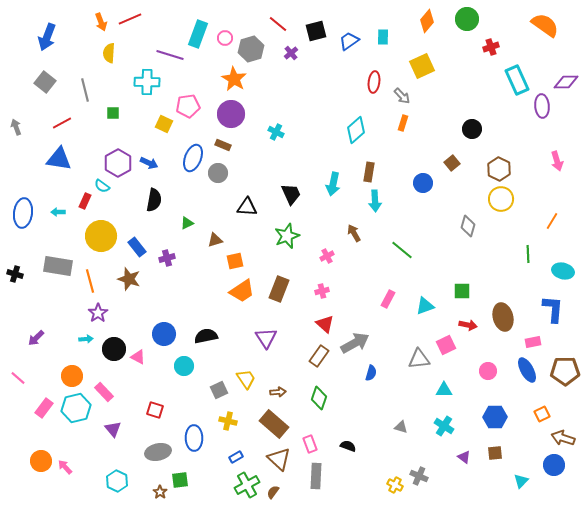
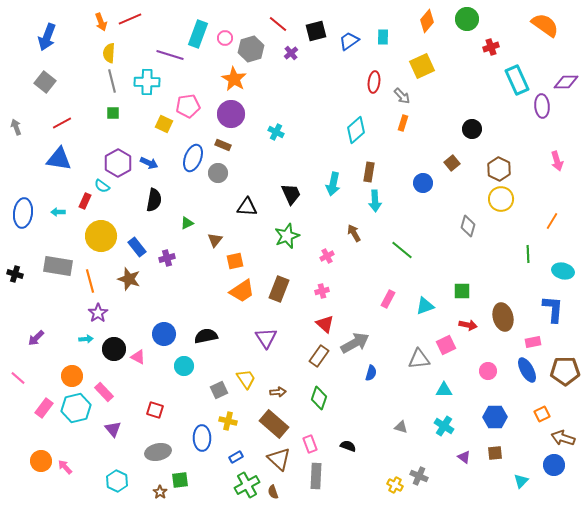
gray line at (85, 90): moved 27 px right, 9 px up
brown triangle at (215, 240): rotated 35 degrees counterclockwise
blue ellipse at (194, 438): moved 8 px right
brown semicircle at (273, 492): rotated 56 degrees counterclockwise
